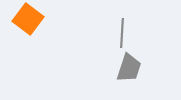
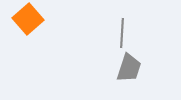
orange square: rotated 12 degrees clockwise
